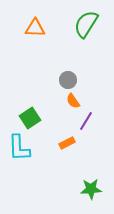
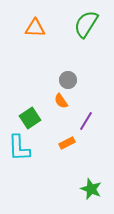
orange semicircle: moved 12 px left
green star: rotated 25 degrees clockwise
